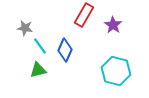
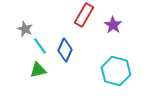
gray star: moved 1 px down; rotated 14 degrees clockwise
